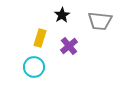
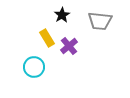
yellow rectangle: moved 7 px right; rotated 48 degrees counterclockwise
